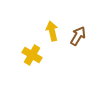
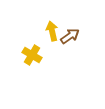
brown arrow: moved 8 px left; rotated 24 degrees clockwise
